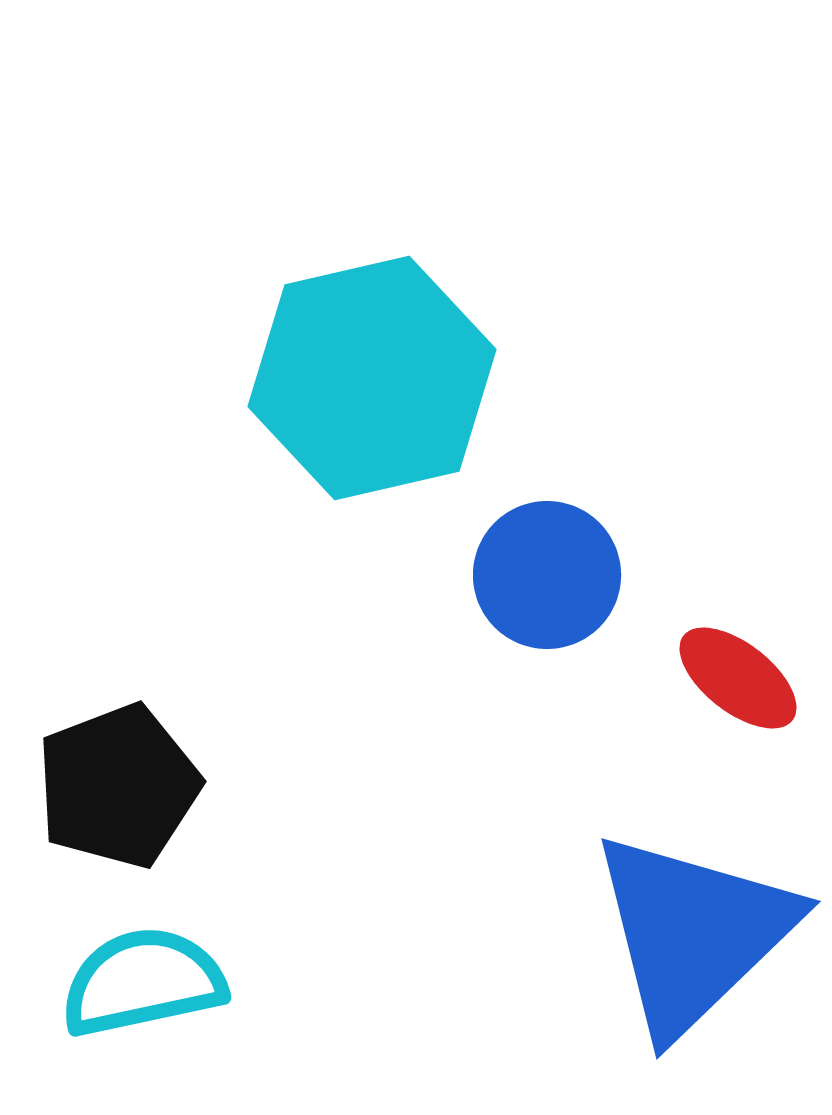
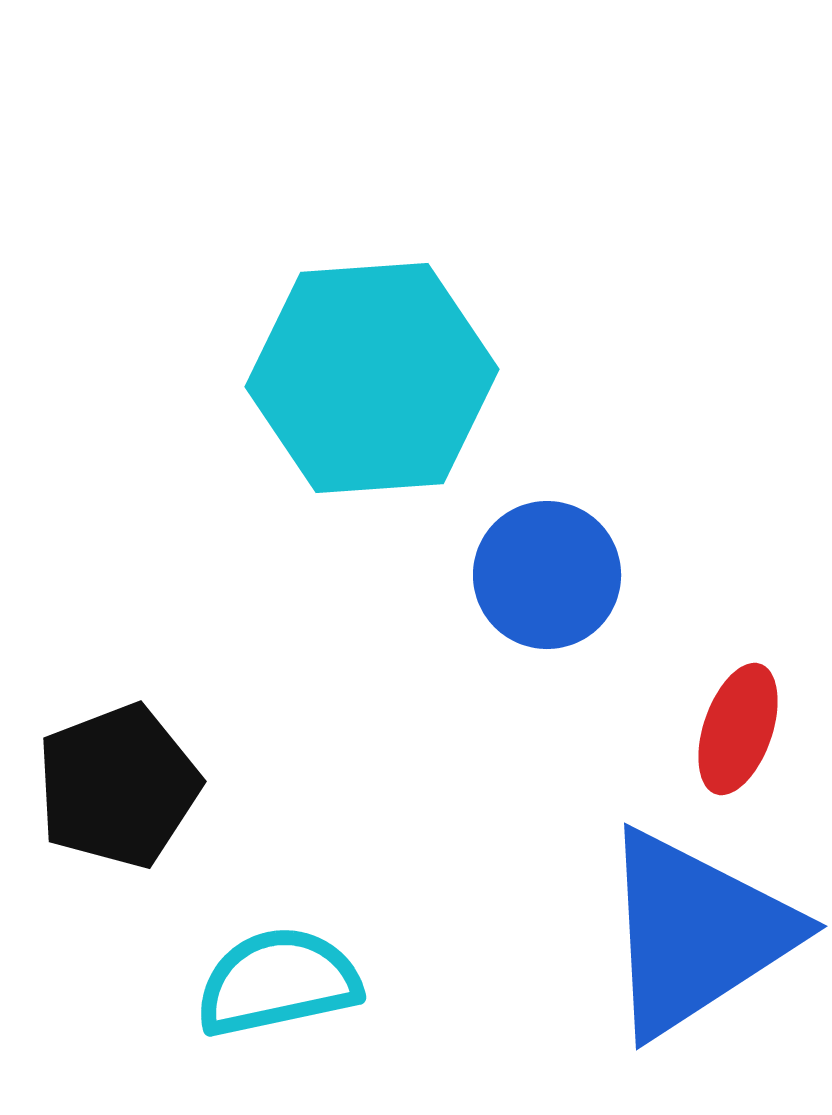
cyan hexagon: rotated 9 degrees clockwise
red ellipse: moved 51 px down; rotated 71 degrees clockwise
blue triangle: moved 3 px right; rotated 11 degrees clockwise
cyan semicircle: moved 135 px right
